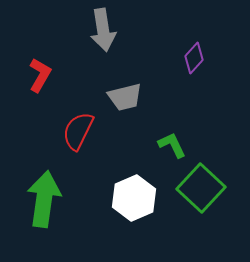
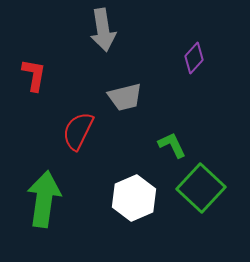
red L-shape: moved 6 px left; rotated 20 degrees counterclockwise
